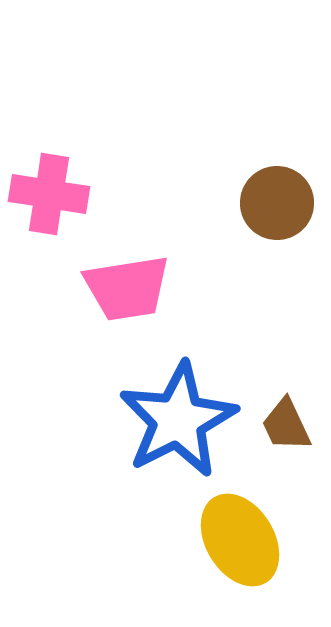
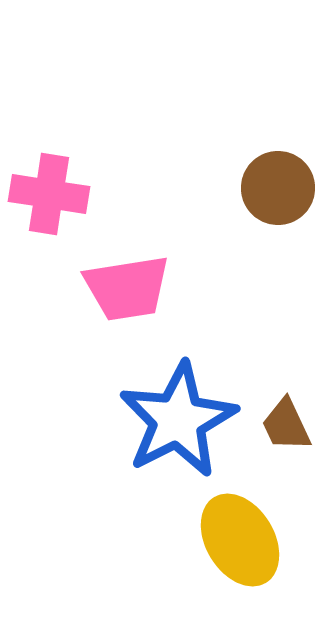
brown circle: moved 1 px right, 15 px up
